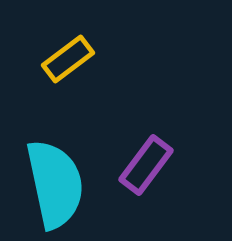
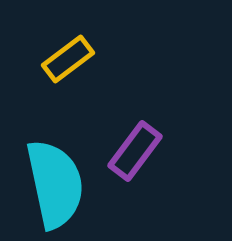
purple rectangle: moved 11 px left, 14 px up
